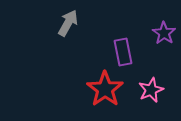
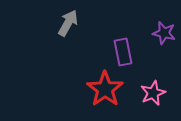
purple star: rotated 20 degrees counterclockwise
pink star: moved 2 px right, 3 px down
